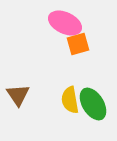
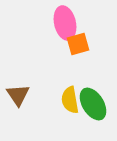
pink ellipse: rotated 52 degrees clockwise
